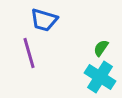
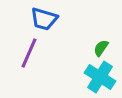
blue trapezoid: moved 1 px up
purple line: rotated 40 degrees clockwise
